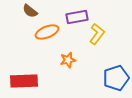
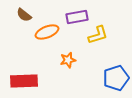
brown semicircle: moved 6 px left, 4 px down
yellow L-shape: moved 1 px right, 1 px down; rotated 35 degrees clockwise
